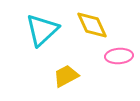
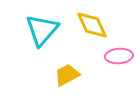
cyan triangle: rotated 6 degrees counterclockwise
yellow trapezoid: moved 1 px right, 1 px up
